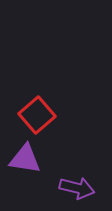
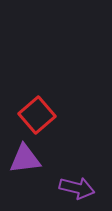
purple triangle: rotated 16 degrees counterclockwise
